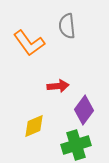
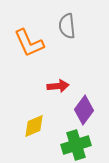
orange L-shape: rotated 12 degrees clockwise
